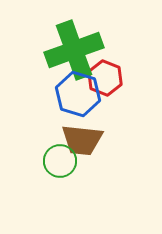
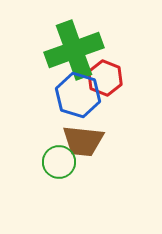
blue hexagon: moved 1 px down
brown trapezoid: moved 1 px right, 1 px down
green circle: moved 1 px left, 1 px down
